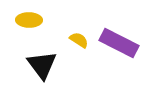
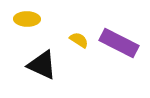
yellow ellipse: moved 2 px left, 1 px up
black triangle: rotated 28 degrees counterclockwise
